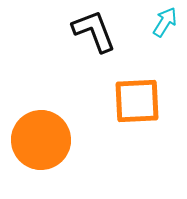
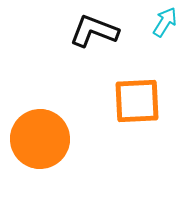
black L-shape: rotated 48 degrees counterclockwise
orange circle: moved 1 px left, 1 px up
